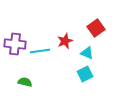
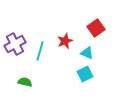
purple cross: rotated 35 degrees counterclockwise
cyan line: rotated 66 degrees counterclockwise
